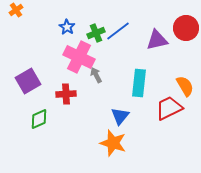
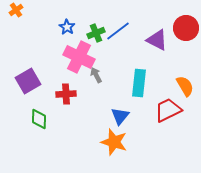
purple triangle: rotated 40 degrees clockwise
red trapezoid: moved 1 px left, 2 px down
green diamond: rotated 65 degrees counterclockwise
orange star: moved 1 px right, 1 px up
